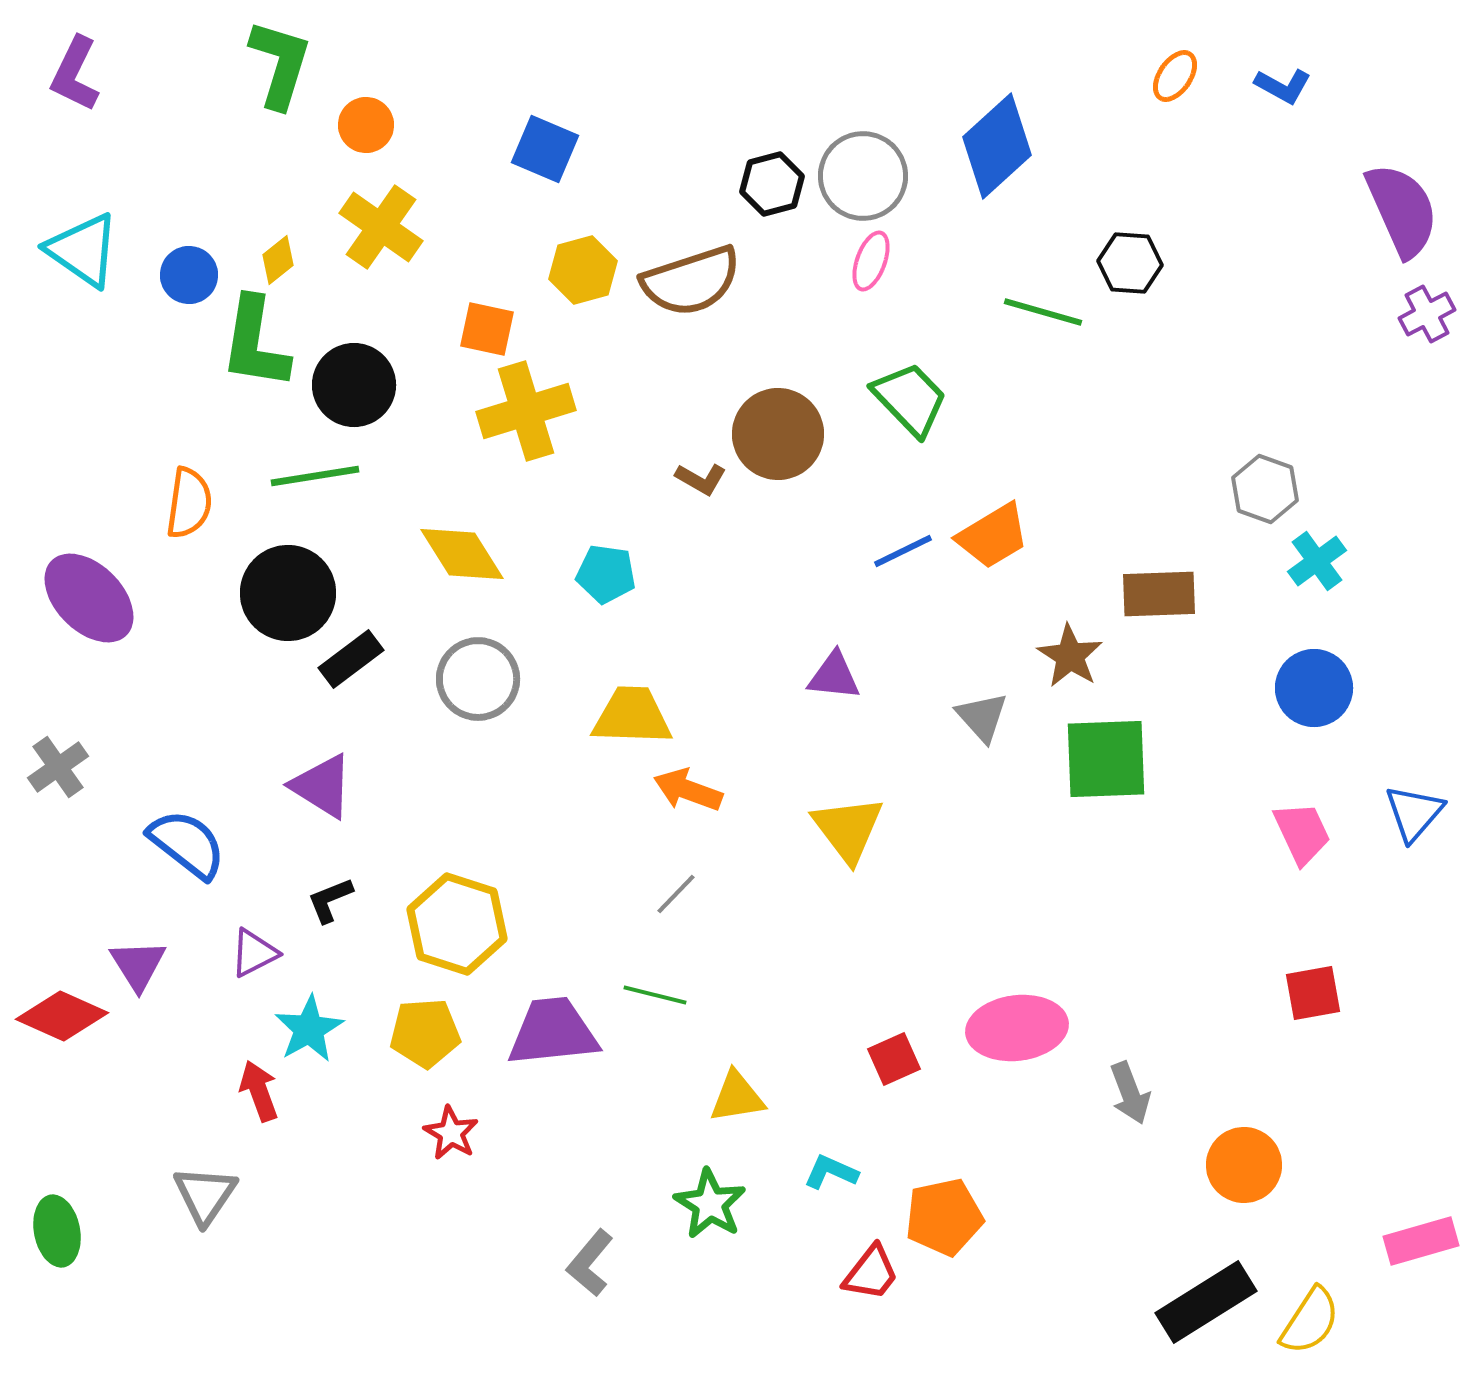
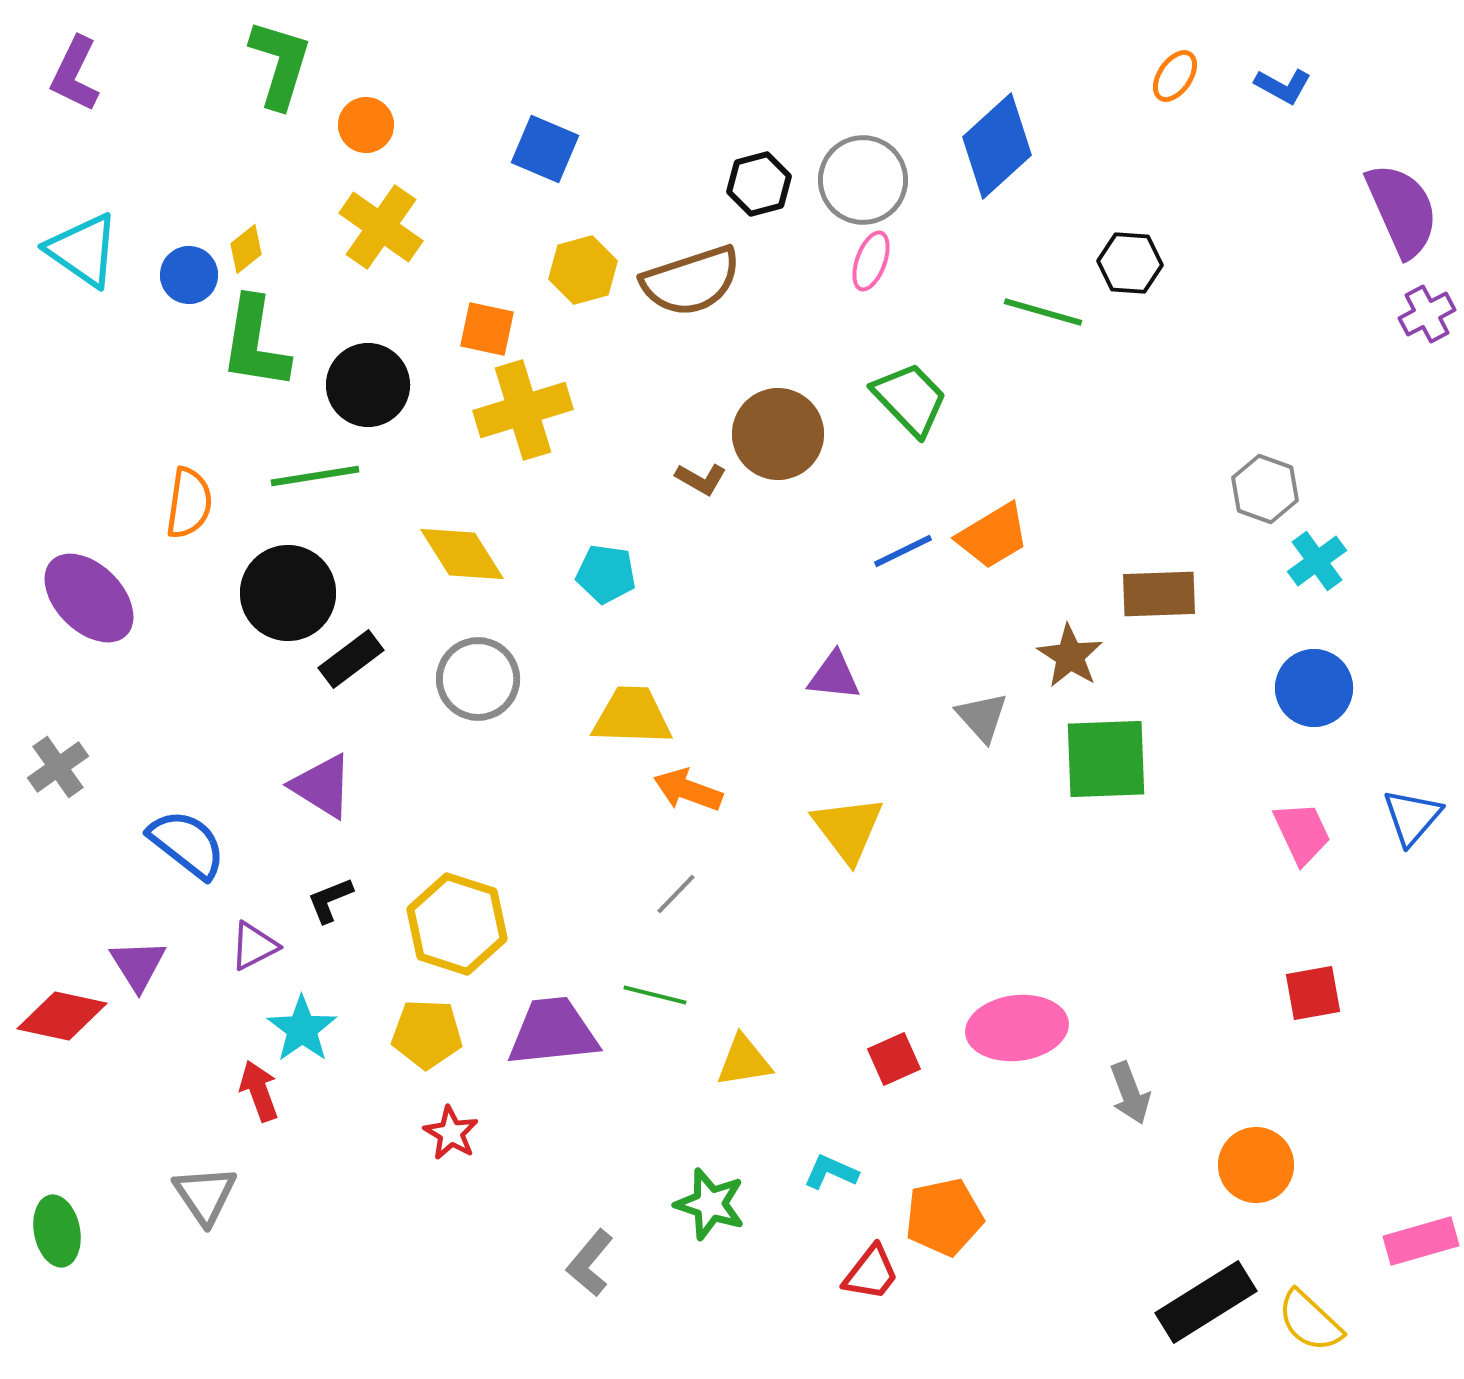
gray circle at (863, 176): moved 4 px down
black hexagon at (772, 184): moved 13 px left
yellow diamond at (278, 260): moved 32 px left, 11 px up
black circle at (354, 385): moved 14 px right
yellow cross at (526, 411): moved 3 px left, 1 px up
blue triangle at (1414, 813): moved 2 px left, 4 px down
purple triangle at (254, 953): moved 7 px up
red diamond at (62, 1016): rotated 12 degrees counterclockwise
cyan star at (309, 1029): moved 7 px left; rotated 6 degrees counterclockwise
yellow pentagon at (425, 1033): moved 2 px right, 1 px down; rotated 6 degrees clockwise
yellow triangle at (737, 1097): moved 7 px right, 36 px up
orange circle at (1244, 1165): moved 12 px right
gray triangle at (205, 1195): rotated 8 degrees counterclockwise
green star at (710, 1204): rotated 14 degrees counterclockwise
yellow semicircle at (1310, 1321): rotated 100 degrees clockwise
